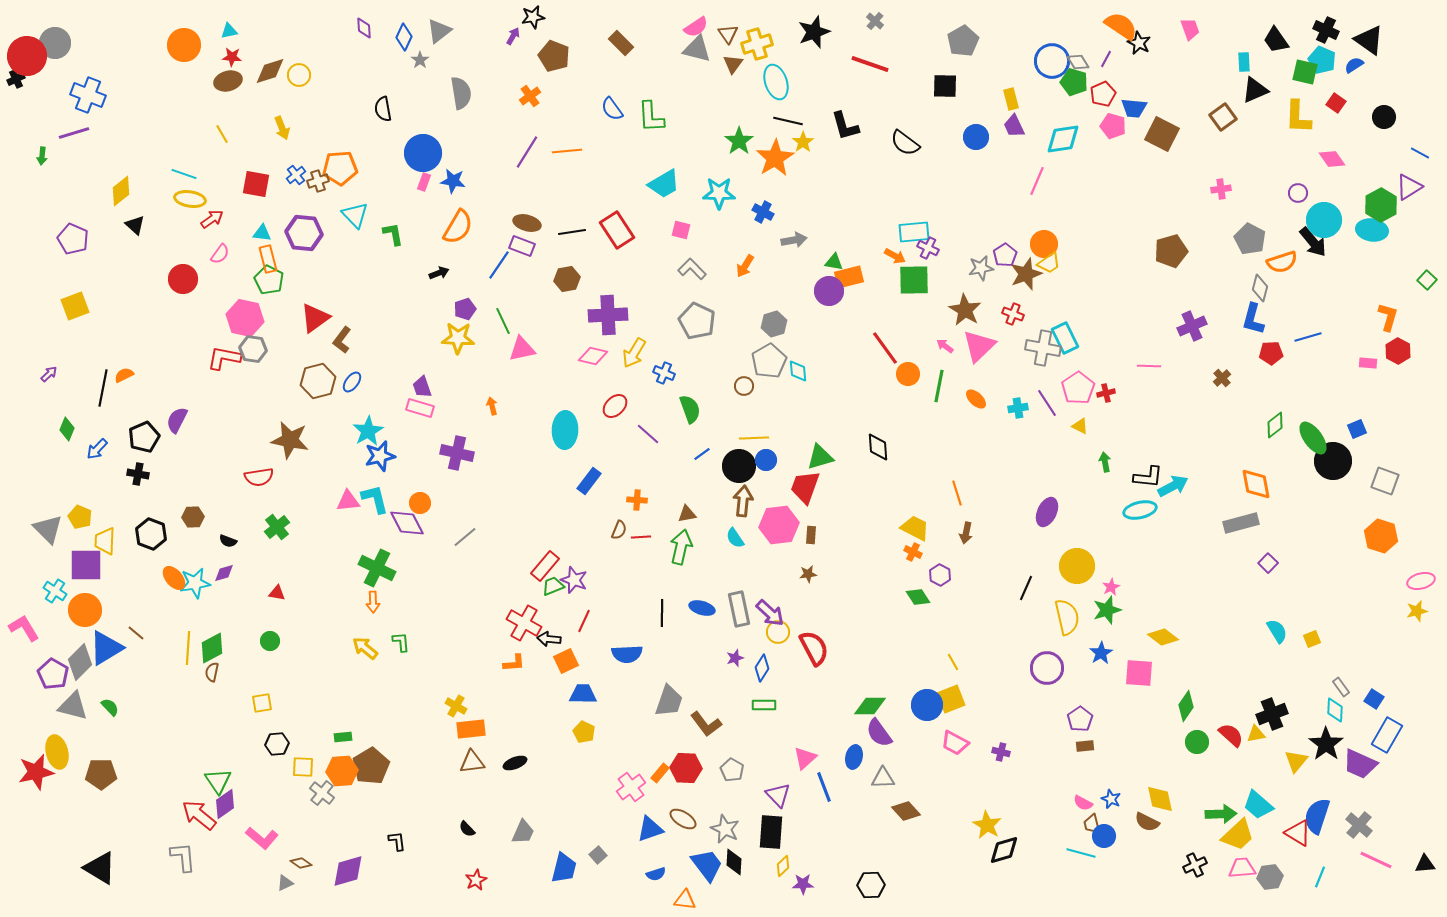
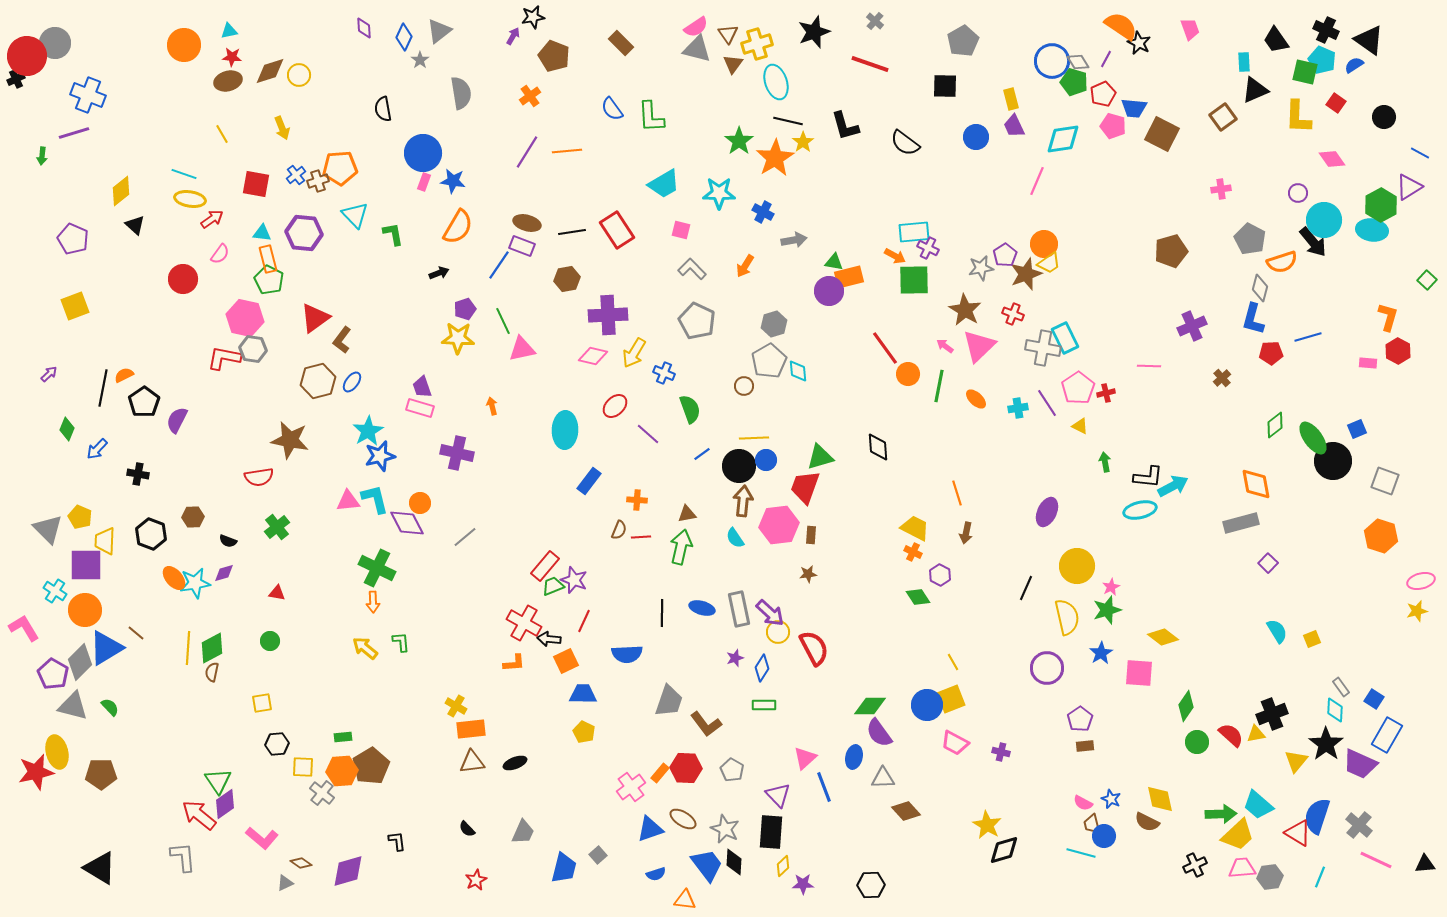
black pentagon at (144, 437): moved 35 px up; rotated 12 degrees counterclockwise
